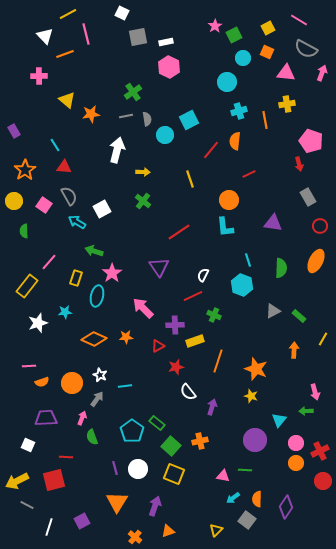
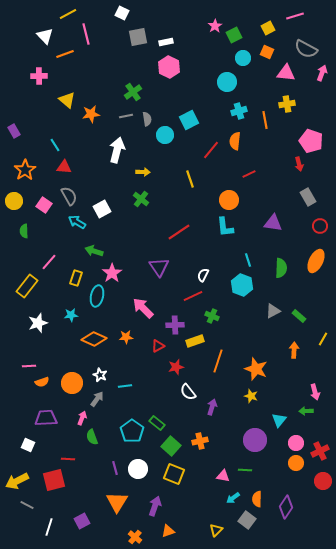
pink line at (299, 20): moved 4 px left, 4 px up; rotated 48 degrees counterclockwise
green cross at (143, 201): moved 2 px left, 2 px up
cyan star at (65, 312): moved 6 px right, 3 px down
green cross at (214, 315): moved 2 px left, 1 px down
red line at (66, 457): moved 2 px right, 2 px down
